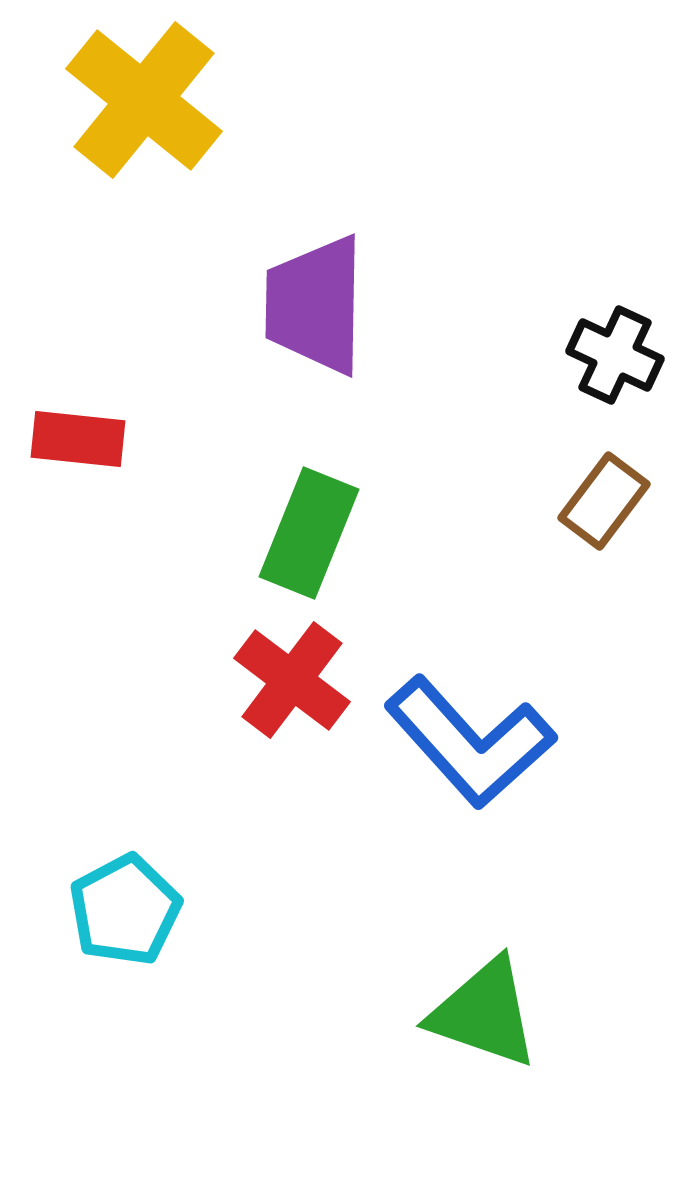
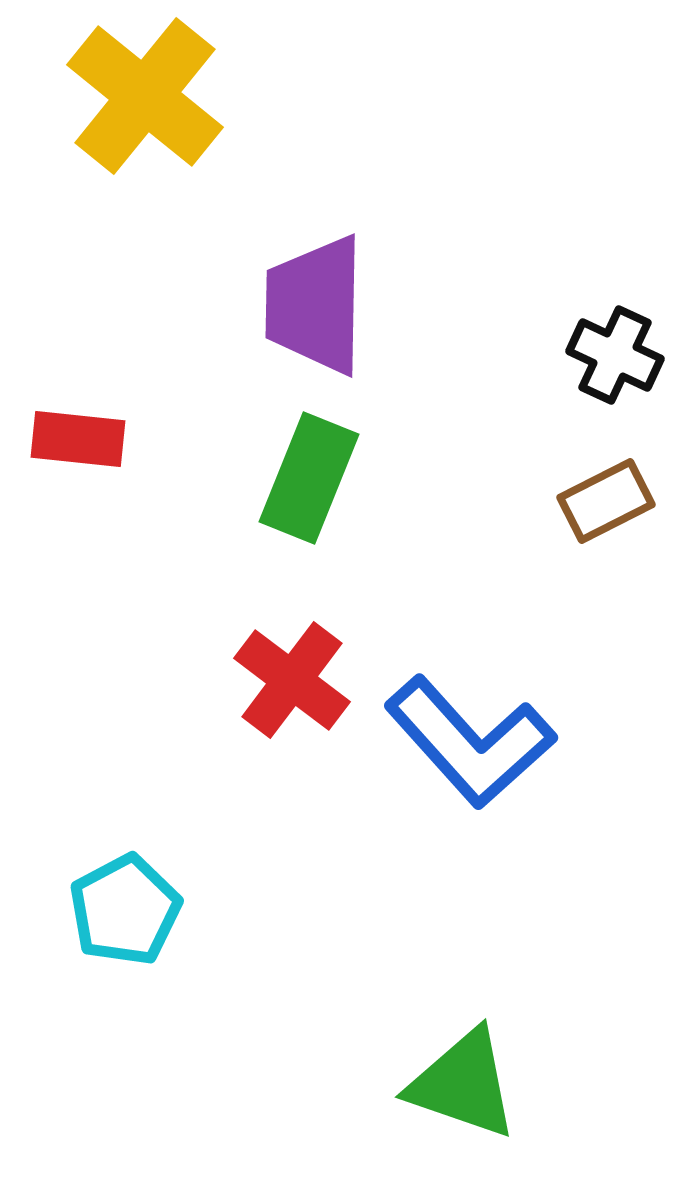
yellow cross: moved 1 px right, 4 px up
brown rectangle: moved 2 px right; rotated 26 degrees clockwise
green rectangle: moved 55 px up
green triangle: moved 21 px left, 71 px down
